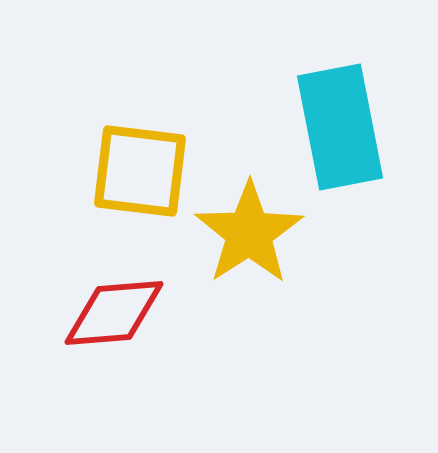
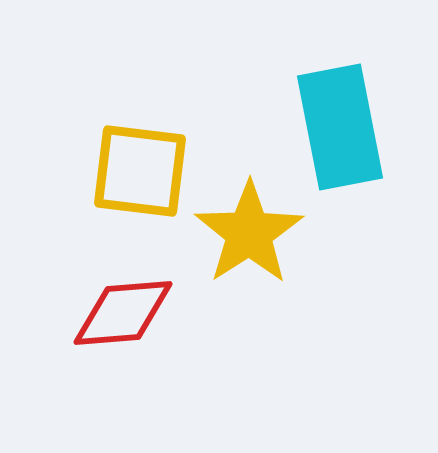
red diamond: moved 9 px right
